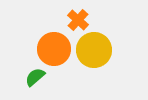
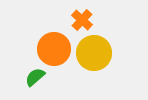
orange cross: moved 4 px right
yellow circle: moved 3 px down
